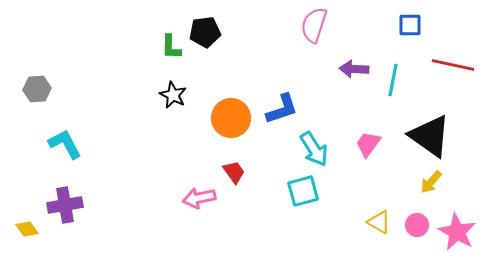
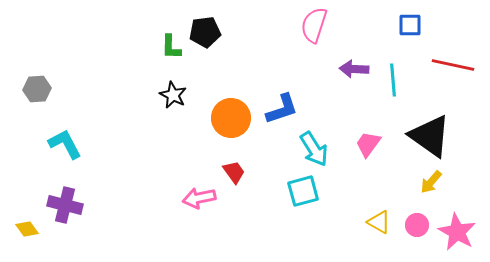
cyan line: rotated 16 degrees counterclockwise
purple cross: rotated 24 degrees clockwise
